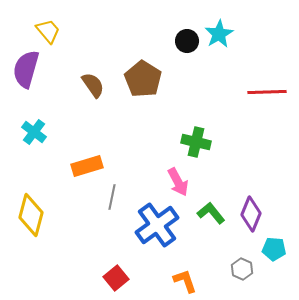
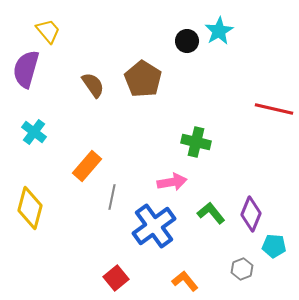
cyan star: moved 3 px up
red line: moved 7 px right, 17 px down; rotated 15 degrees clockwise
orange rectangle: rotated 32 degrees counterclockwise
pink arrow: moved 6 px left; rotated 72 degrees counterclockwise
yellow diamond: moved 1 px left, 7 px up
blue cross: moved 3 px left, 1 px down
cyan pentagon: moved 3 px up
gray hexagon: rotated 15 degrees clockwise
orange L-shape: rotated 20 degrees counterclockwise
